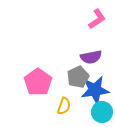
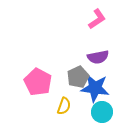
purple semicircle: moved 7 px right
pink pentagon: rotated 8 degrees counterclockwise
blue star: moved 2 px up; rotated 16 degrees clockwise
